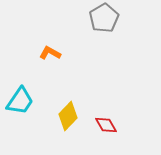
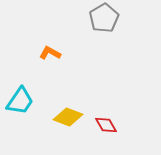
yellow diamond: moved 1 px down; rotated 68 degrees clockwise
